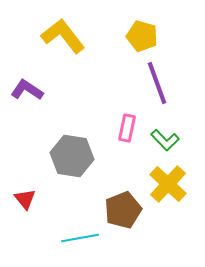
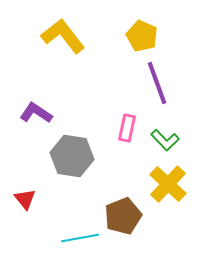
yellow pentagon: rotated 8 degrees clockwise
purple L-shape: moved 9 px right, 23 px down
brown pentagon: moved 6 px down
